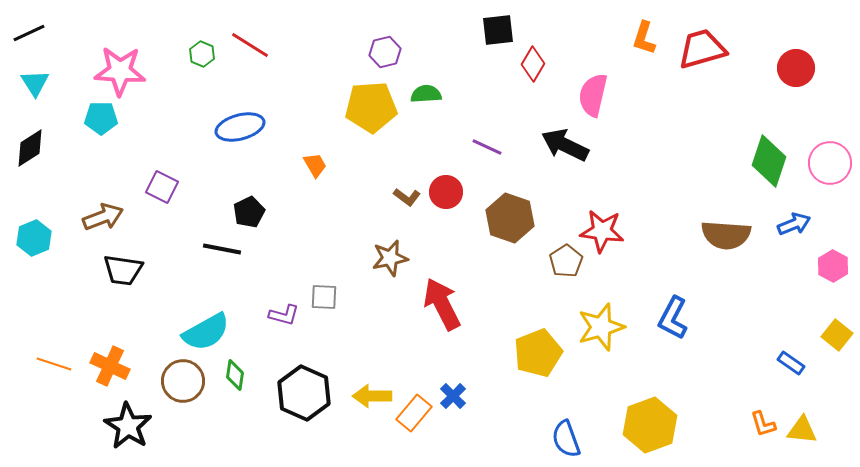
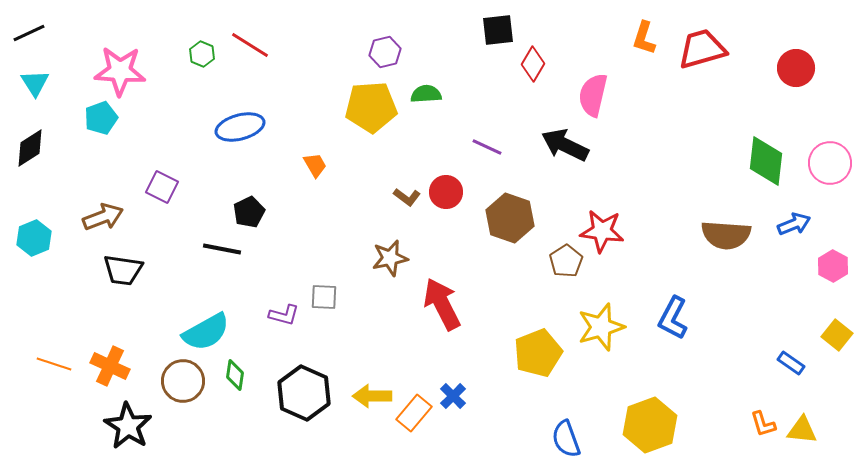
cyan pentagon at (101, 118): rotated 20 degrees counterclockwise
green diamond at (769, 161): moved 3 px left; rotated 12 degrees counterclockwise
